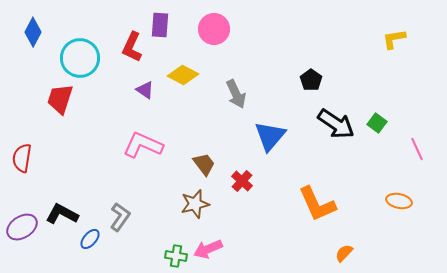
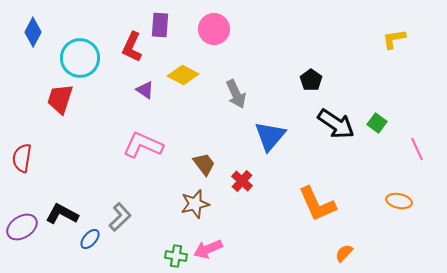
gray L-shape: rotated 12 degrees clockwise
